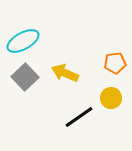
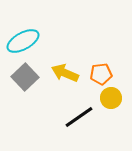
orange pentagon: moved 14 px left, 11 px down
